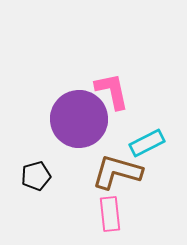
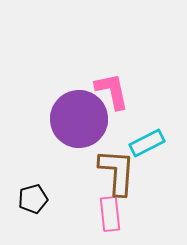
brown L-shape: rotated 78 degrees clockwise
black pentagon: moved 3 px left, 23 px down
